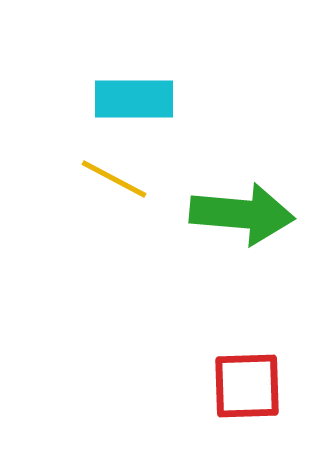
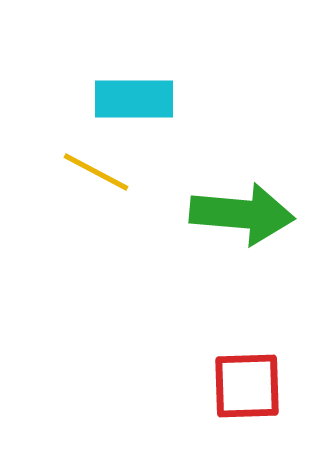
yellow line: moved 18 px left, 7 px up
